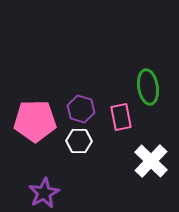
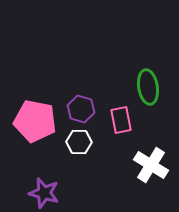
pink rectangle: moved 3 px down
pink pentagon: rotated 12 degrees clockwise
white hexagon: moved 1 px down
white cross: moved 4 px down; rotated 12 degrees counterclockwise
purple star: rotated 28 degrees counterclockwise
